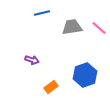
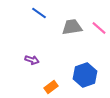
blue line: moved 3 px left; rotated 49 degrees clockwise
